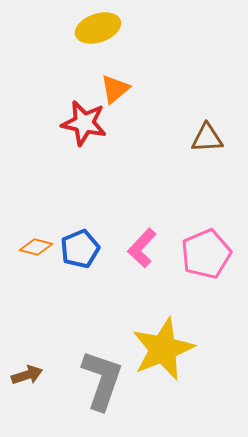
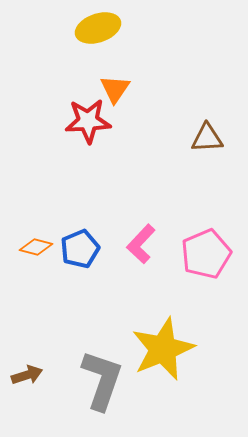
orange triangle: rotated 16 degrees counterclockwise
red star: moved 4 px right, 2 px up; rotated 15 degrees counterclockwise
pink L-shape: moved 1 px left, 4 px up
